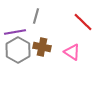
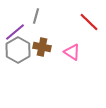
red line: moved 6 px right
purple line: rotated 30 degrees counterclockwise
